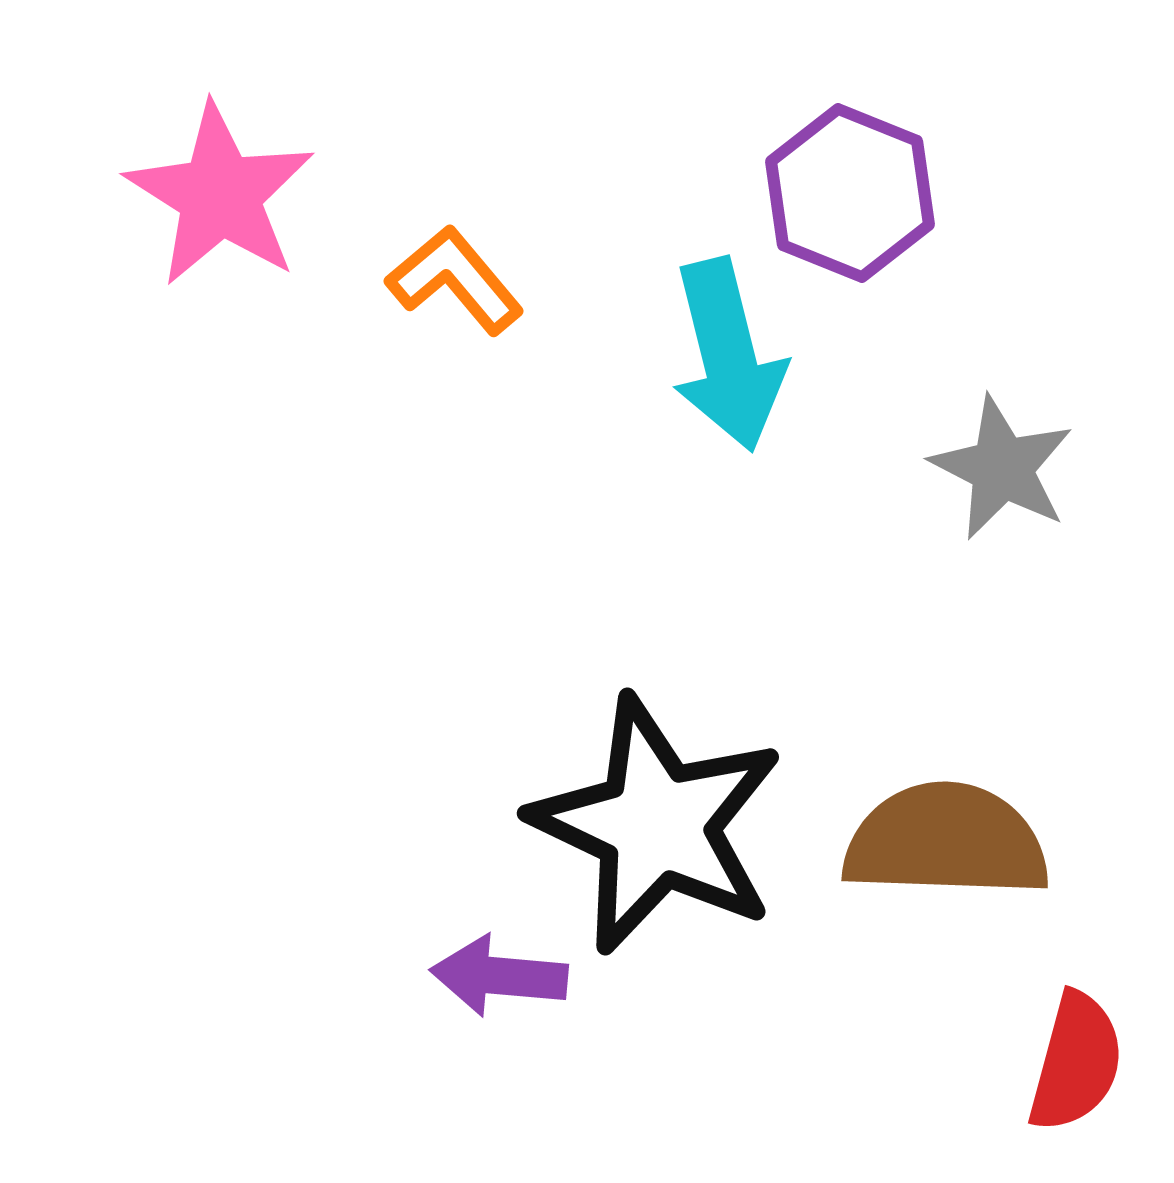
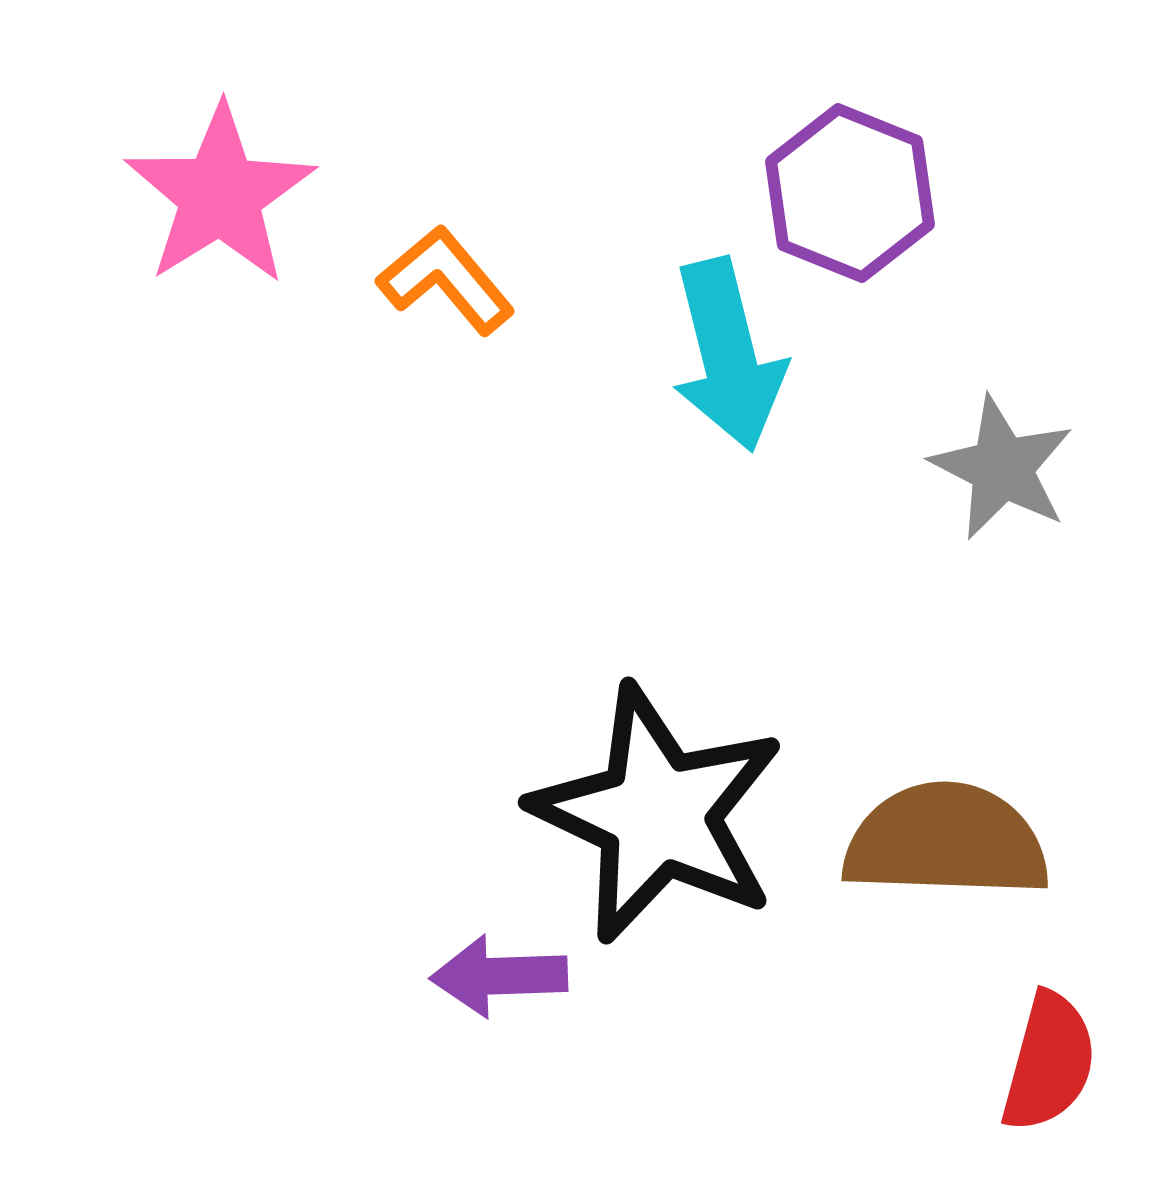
pink star: rotated 8 degrees clockwise
orange L-shape: moved 9 px left
black star: moved 1 px right, 11 px up
purple arrow: rotated 7 degrees counterclockwise
red semicircle: moved 27 px left
